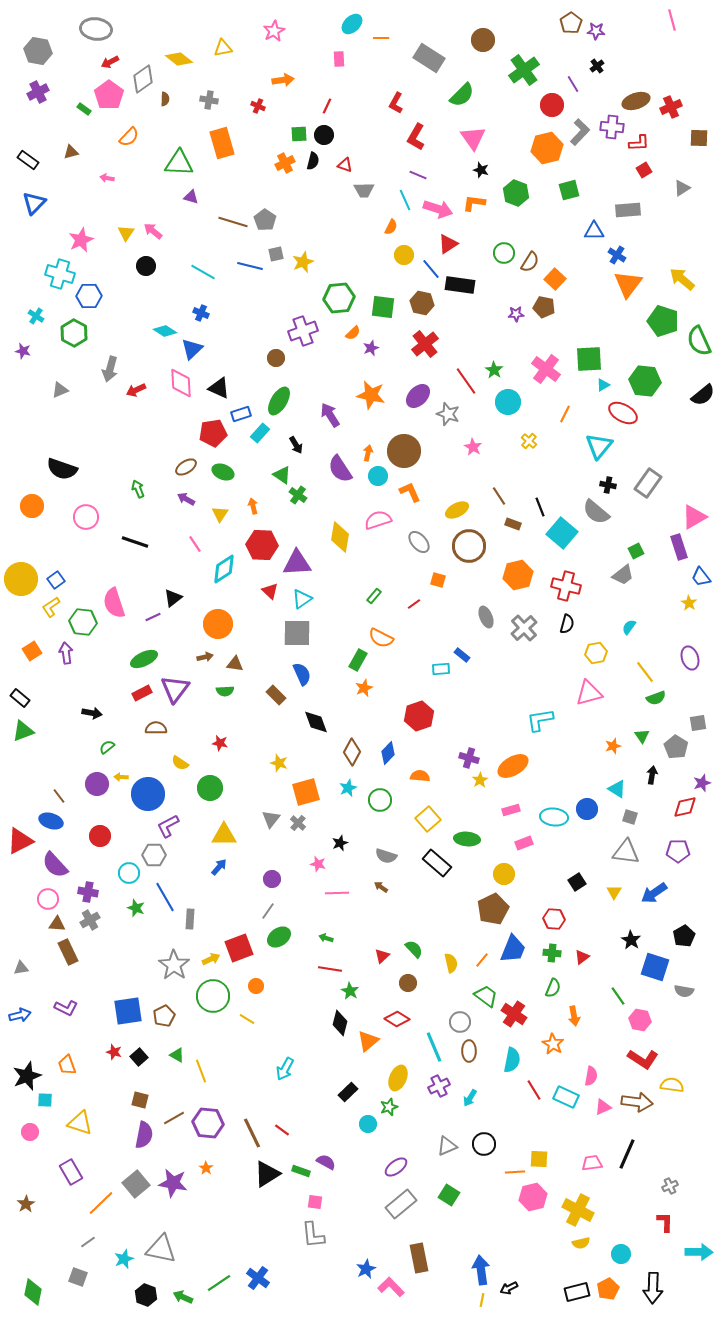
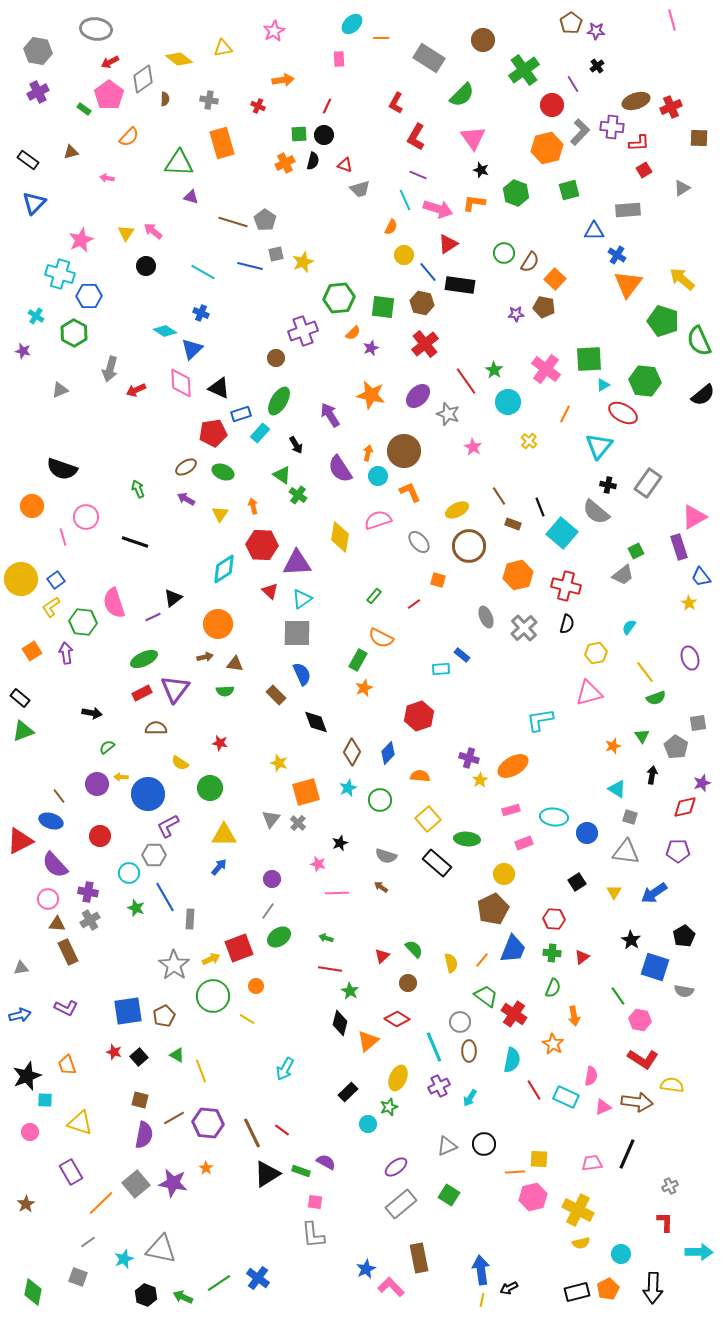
gray trapezoid at (364, 190): moved 4 px left, 1 px up; rotated 15 degrees counterclockwise
blue line at (431, 269): moved 3 px left, 3 px down
pink line at (195, 544): moved 132 px left, 7 px up; rotated 18 degrees clockwise
blue circle at (587, 809): moved 24 px down
